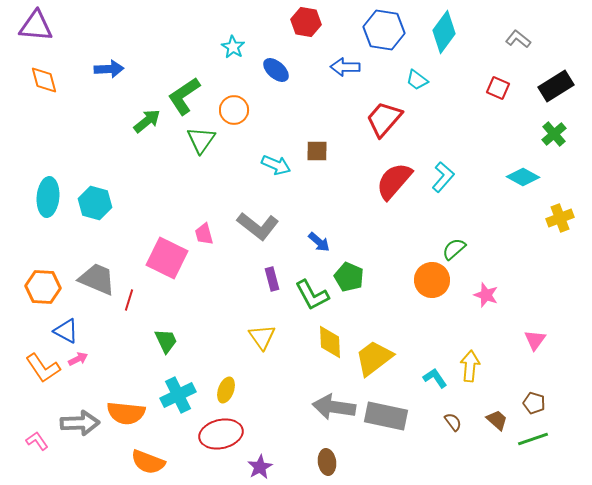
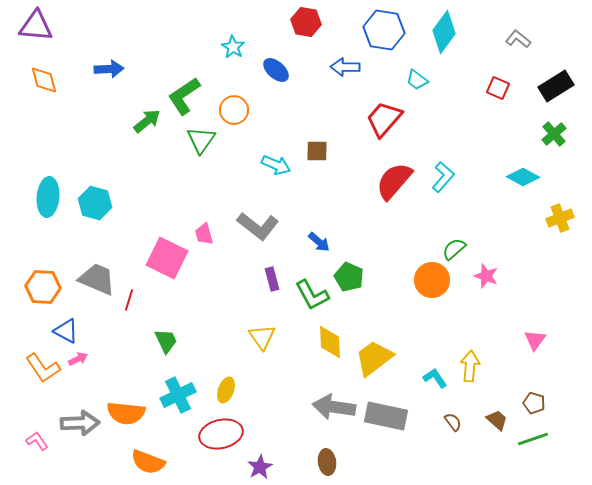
pink star at (486, 295): moved 19 px up
